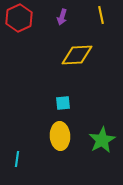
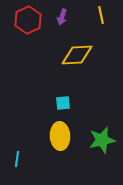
red hexagon: moved 9 px right, 2 px down
green star: rotated 16 degrees clockwise
